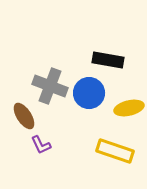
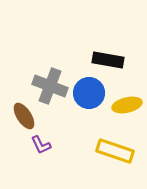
yellow ellipse: moved 2 px left, 3 px up
